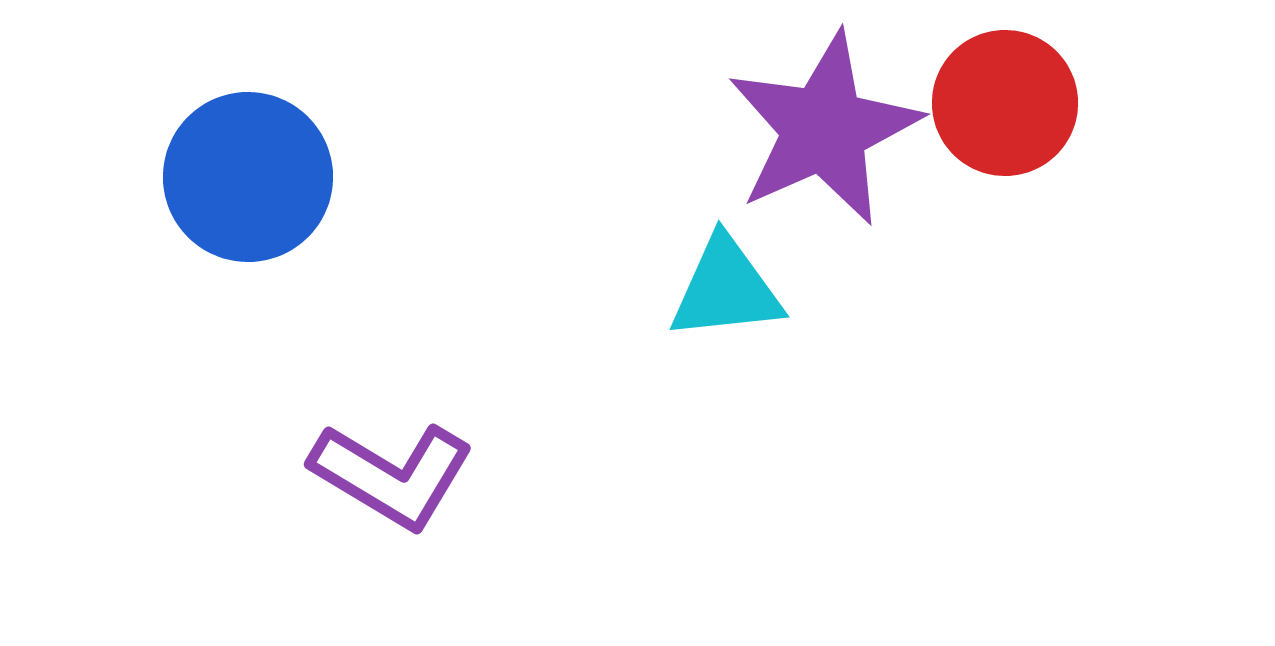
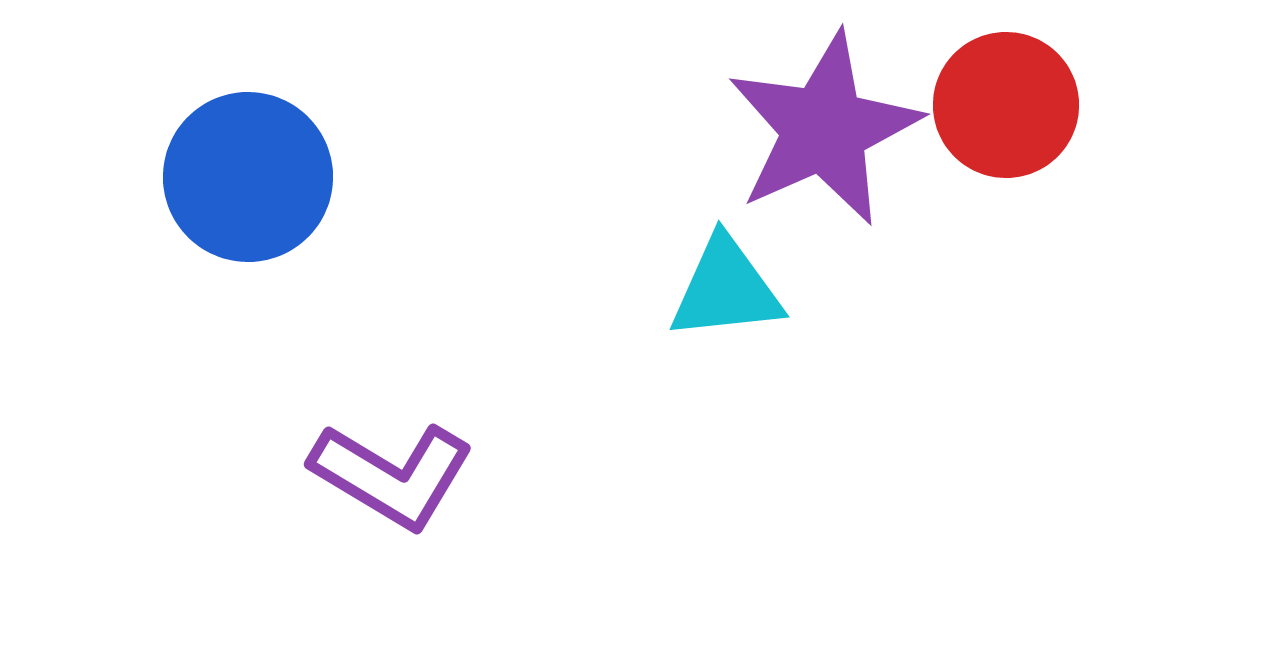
red circle: moved 1 px right, 2 px down
